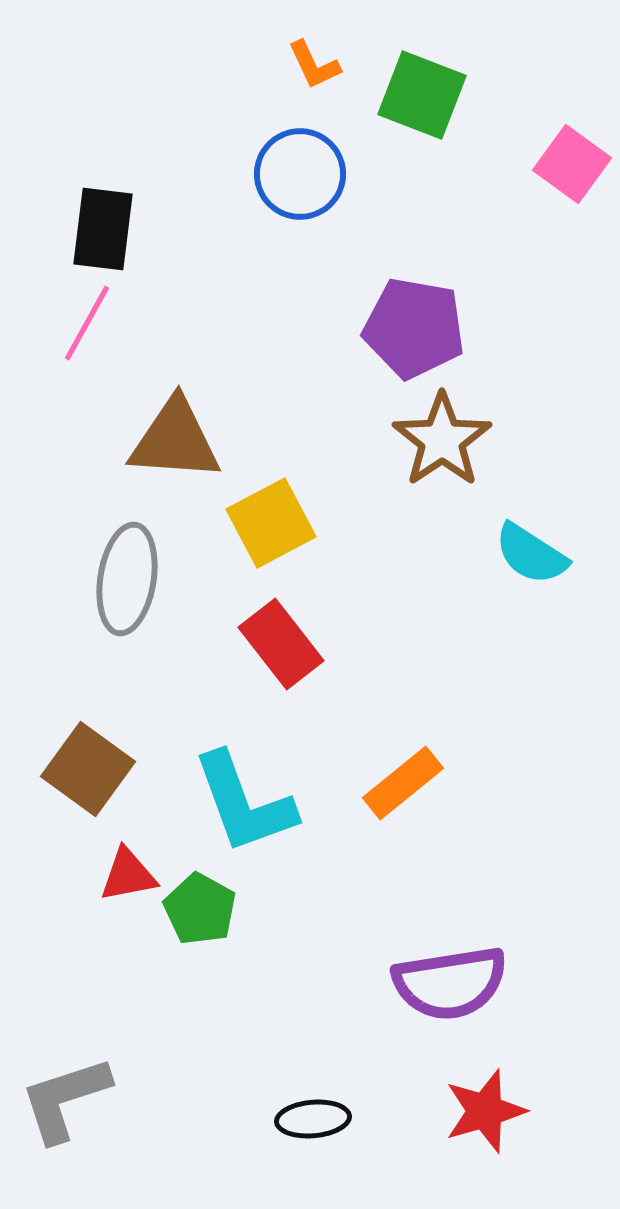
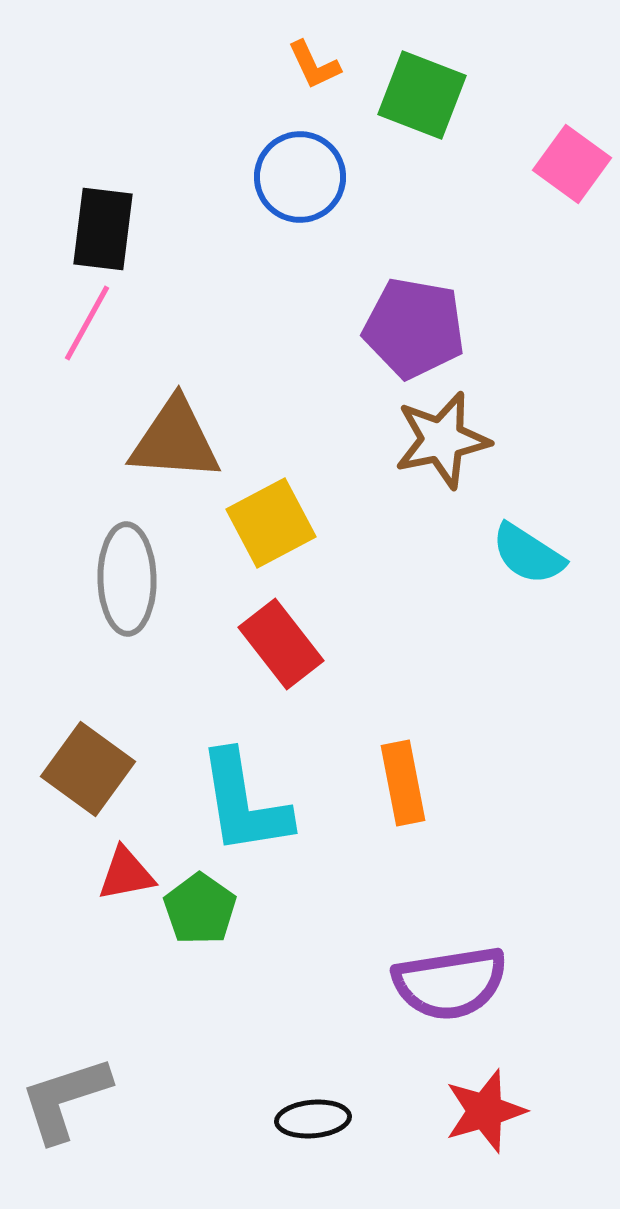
blue circle: moved 3 px down
brown star: rotated 22 degrees clockwise
cyan semicircle: moved 3 px left
gray ellipse: rotated 10 degrees counterclockwise
orange rectangle: rotated 62 degrees counterclockwise
cyan L-shape: rotated 11 degrees clockwise
red triangle: moved 2 px left, 1 px up
green pentagon: rotated 6 degrees clockwise
